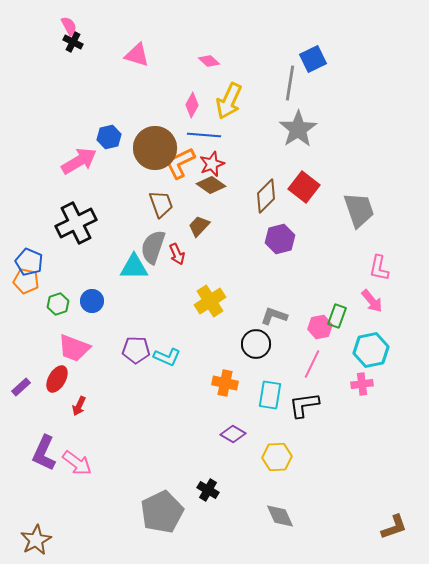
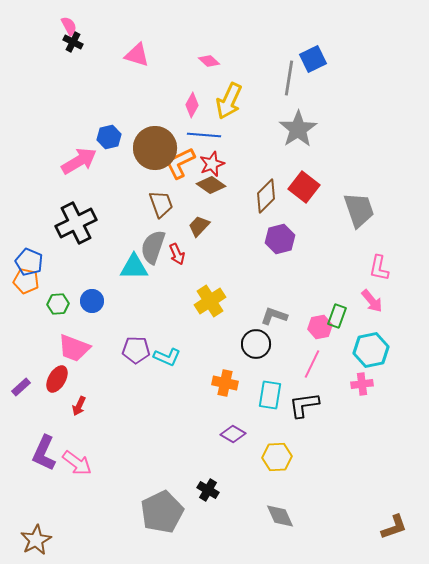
gray line at (290, 83): moved 1 px left, 5 px up
green hexagon at (58, 304): rotated 15 degrees clockwise
